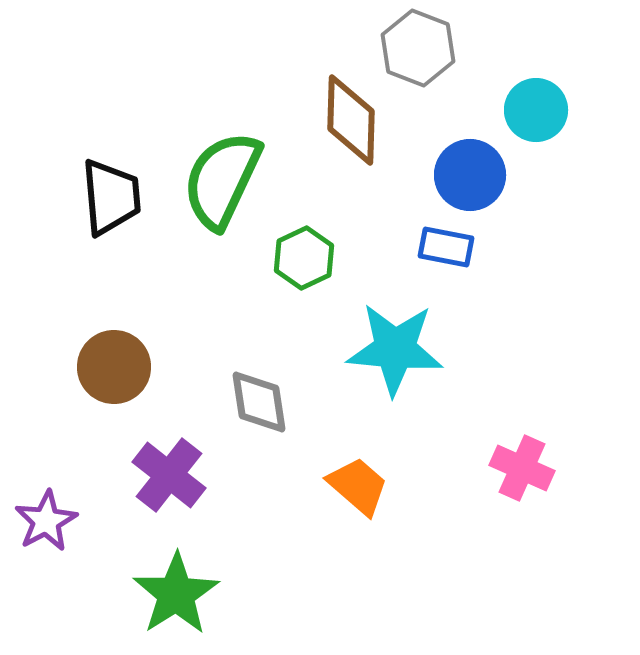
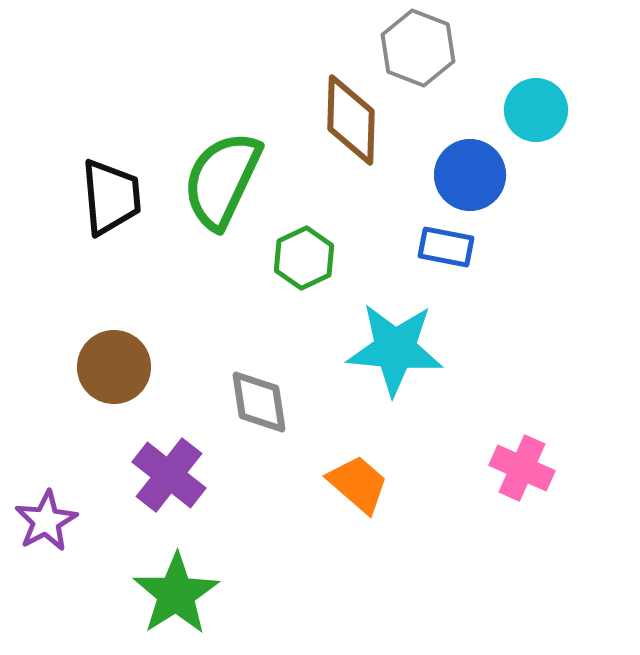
orange trapezoid: moved 2 px up
